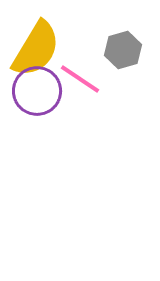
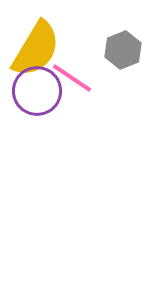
gray hexagon: rotated 6 degrees counterclockwise
pink line: moved 8 px left, 1 px up
